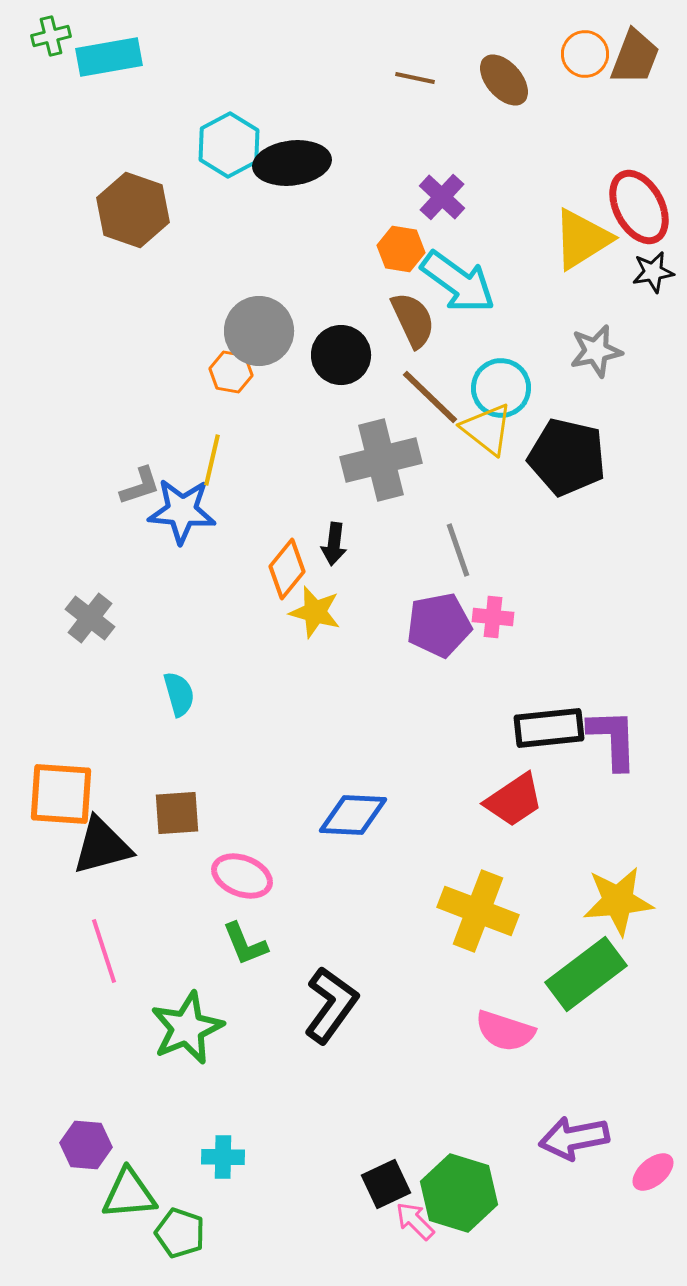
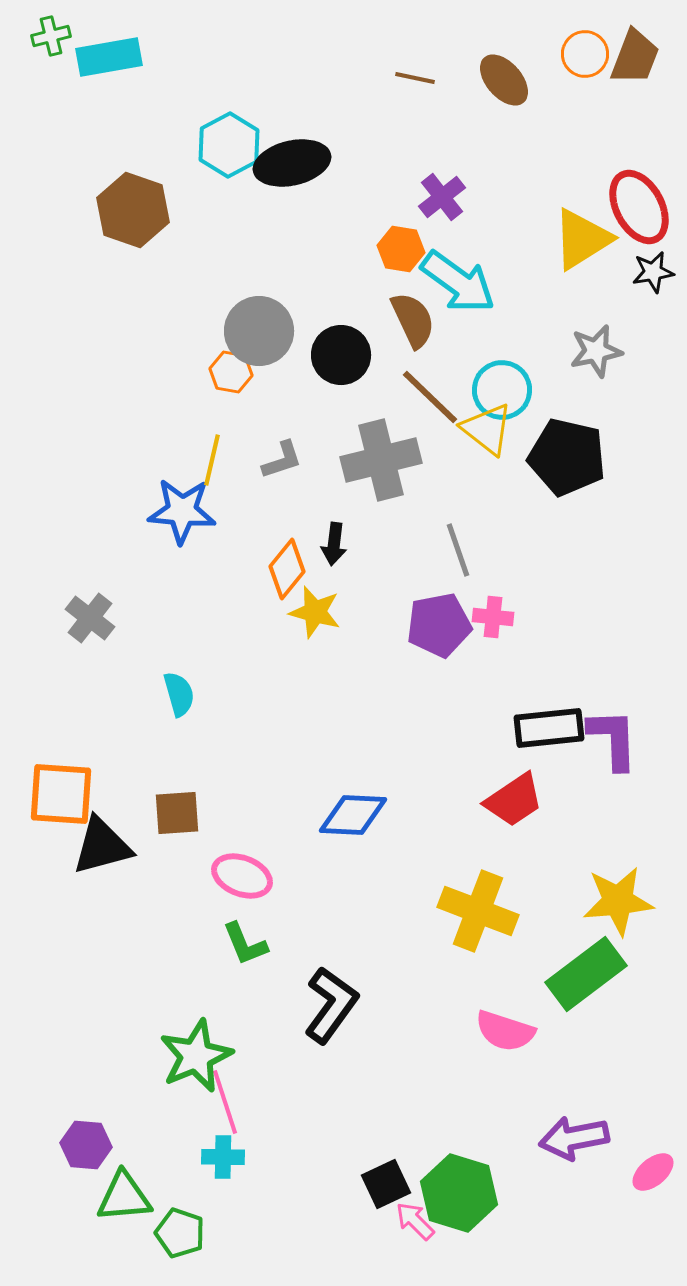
black ellipse at (292, 163): rotated 6 degrees counterclockwise
purple cross at (442, 197): rotated 9 degrees clockwise
cyan circle at (501, 388): moved 1 px right, 2 px down
gray L-shape at (140, 486): moved 142 px right, 26 px up
pink line at (104, 951): moved 121 px right, 151 px down
green star at (187, 1028): moved 9 px right, 28 px down
green triangle at (129, 1194): moved 5 px left, 3 px down
